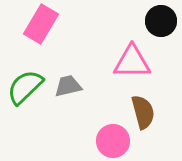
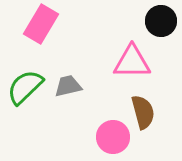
pink circle: moved 4 px up
